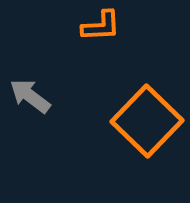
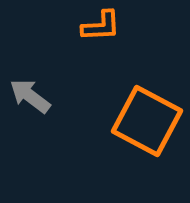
orange square: rotated 16 degrees counterclockwise
